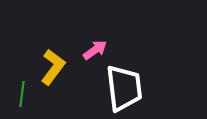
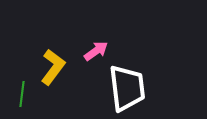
pink arrow: moved 1 px right, 1 px down
white trapezoid: moved 3 px right
